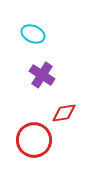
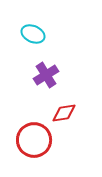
purple cross: moved 4 px right; rotated 25 degrees clockwise
